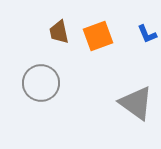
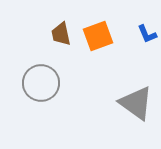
brown trapezoid: moved 2 px right, 2 px down
